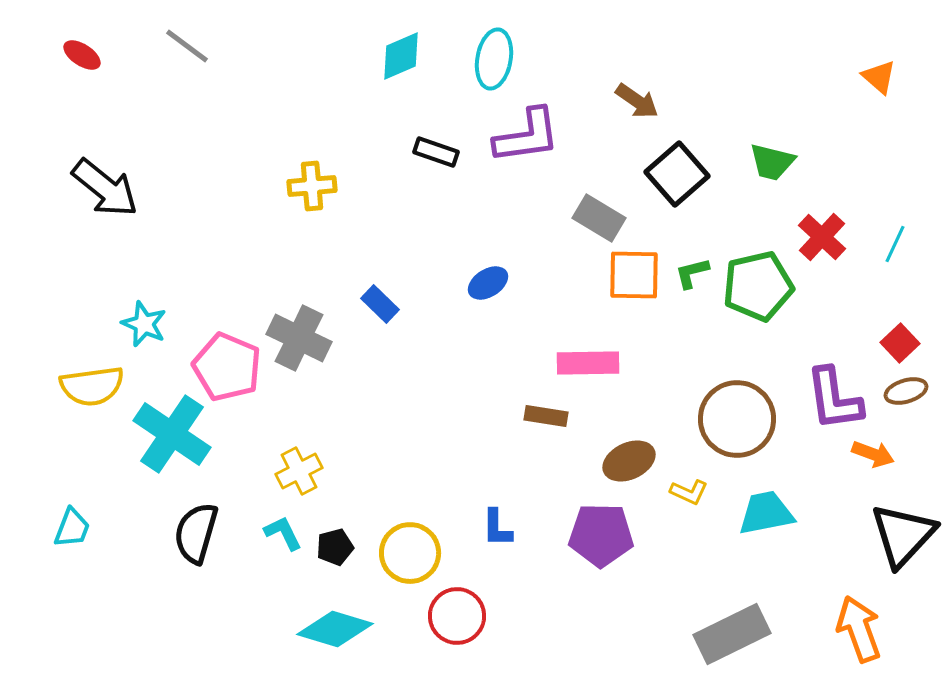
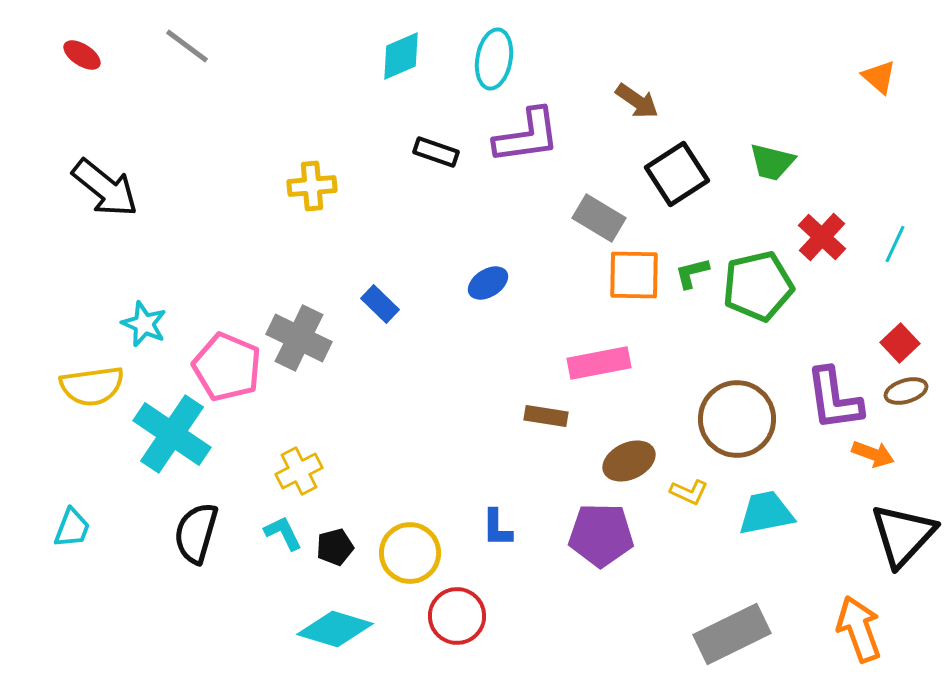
black square at (677, 174): rotated 8 degrees clockwise
pink rectangle at (588, 363): moved 11 px right; rotated 10 degrees counterclockwise
